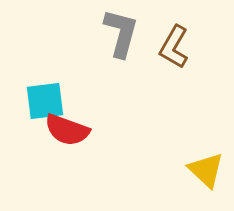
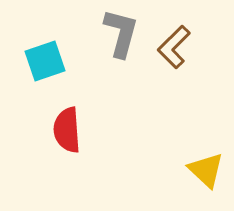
brown L-shape: rotated 15 degrees clockwise
cyan square: moved 40 px up; rotated 12 degrees counterclockwise
red semicircle: rotated 66 degrees clockwise
